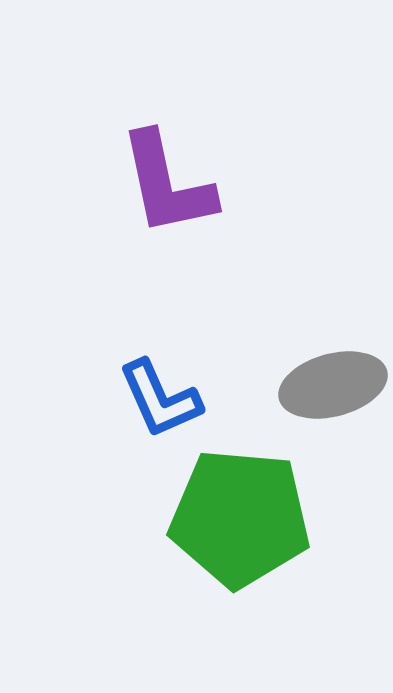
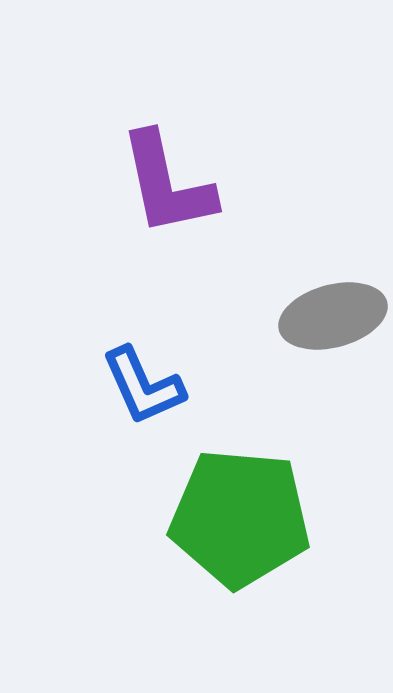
gray ellipse: moved 69 px up
blue L-shape: moved 17 px left, 13 px up
